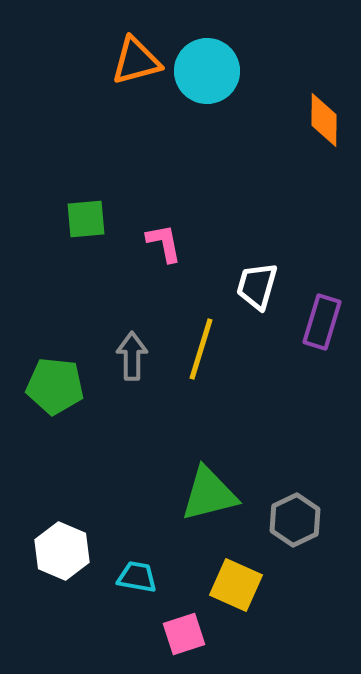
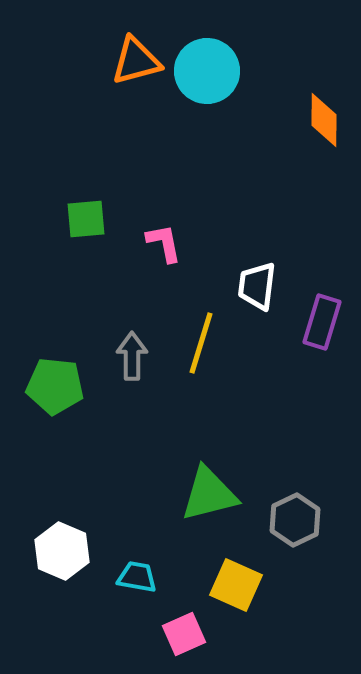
white trapezoid: rotated 9 degrees counterclockwise
yellow line: moved 6 px up
pink square: rotated 6 degrees counterclockwise
